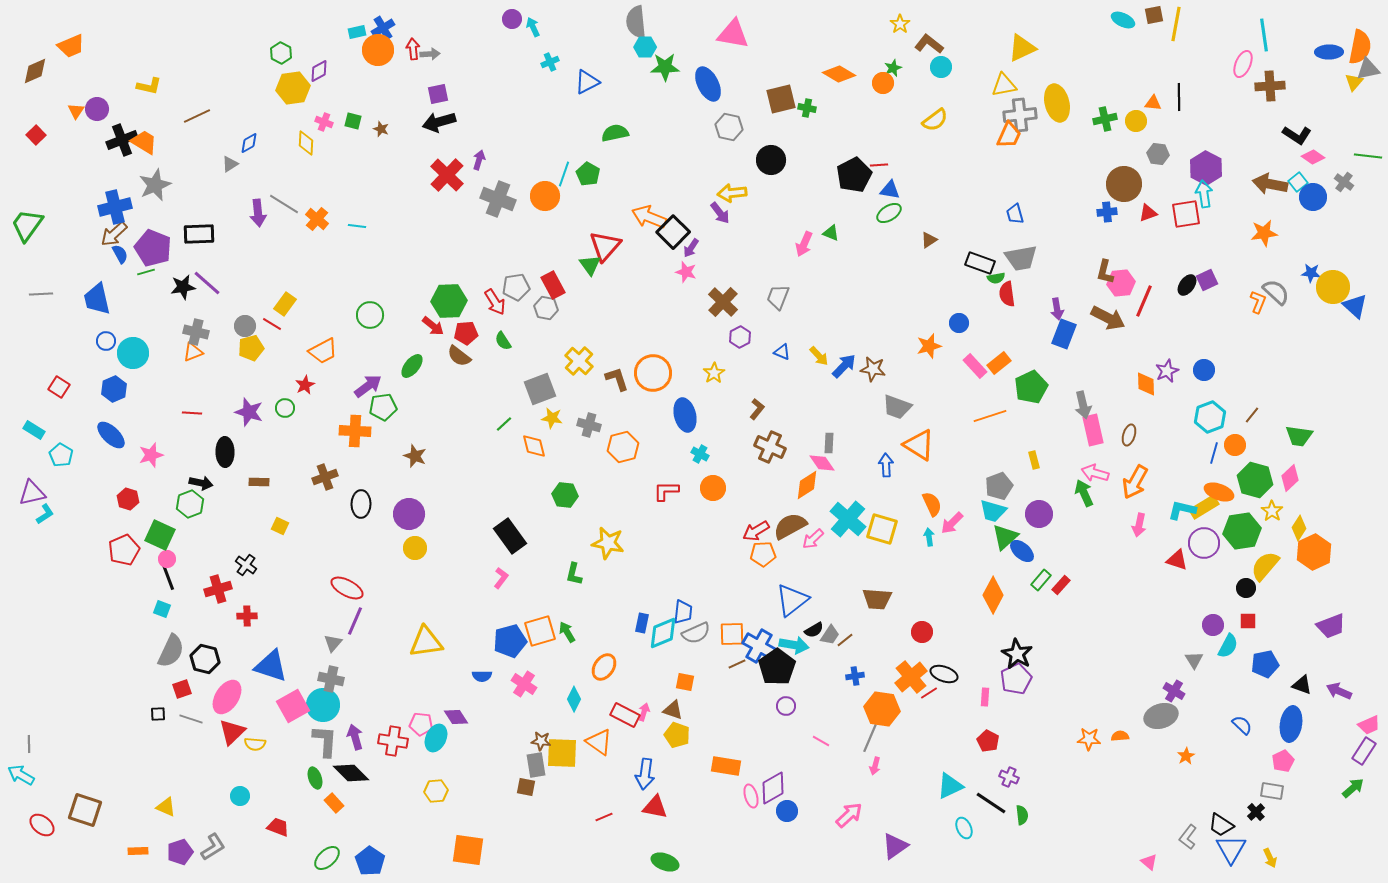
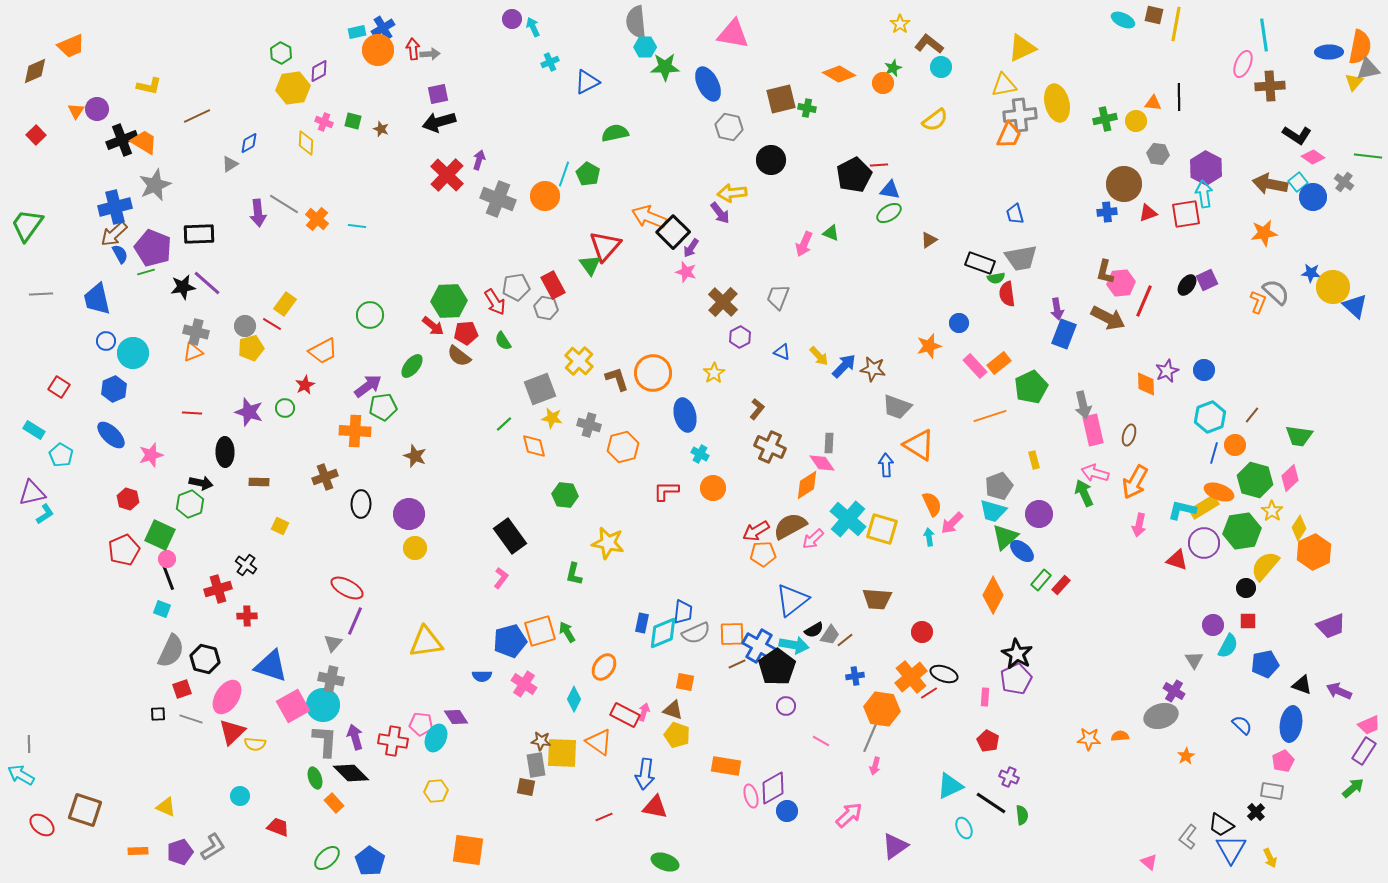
brown square at (1154, 15): rotated 24 degrees clockwise
